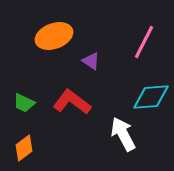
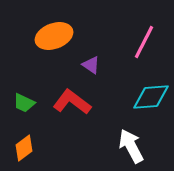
purple triangle: moved 4 px down
white arrow: moved 8 px right, 12 px down
